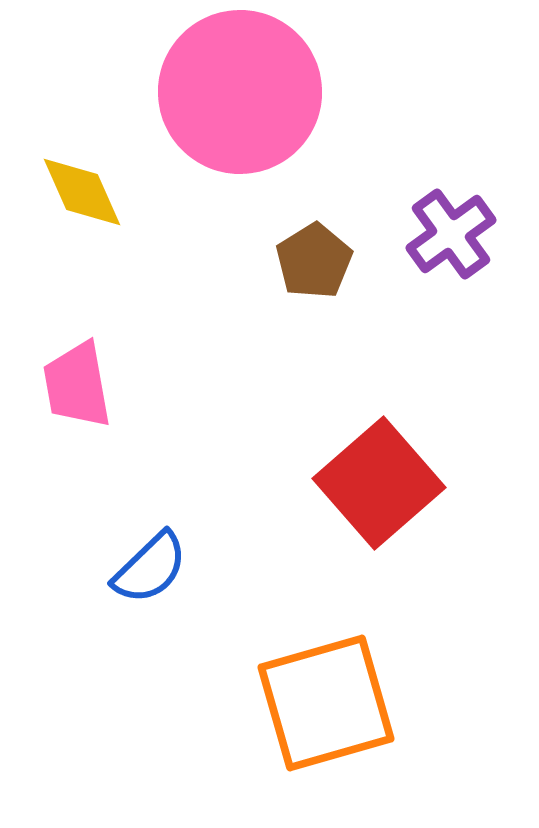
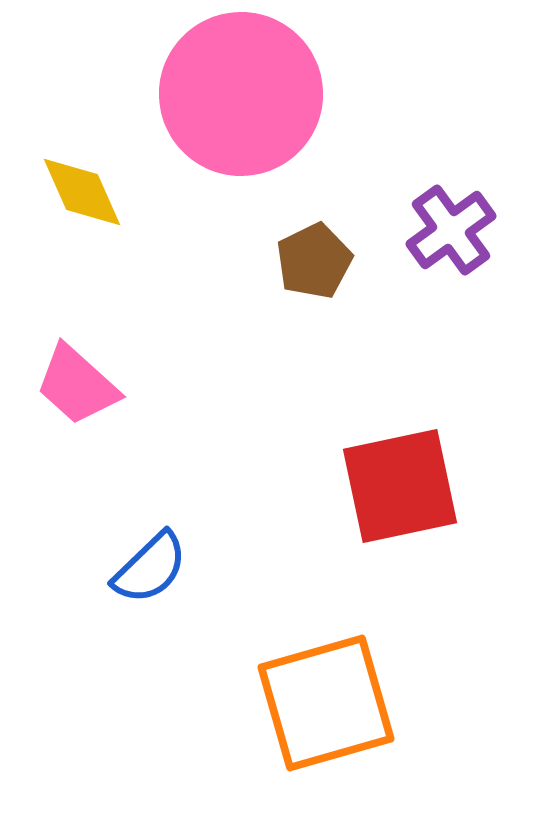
pink circle: moved 1 px right, 2 px down
purple cross: moved 4 px up
brown pentagon: rotated 6 degrees clockwise
pink trapezoid: rotated 38 degrees counterclockwise
red square: moved 21 px right, 3 px down; rotated 29 degrees clockwise
